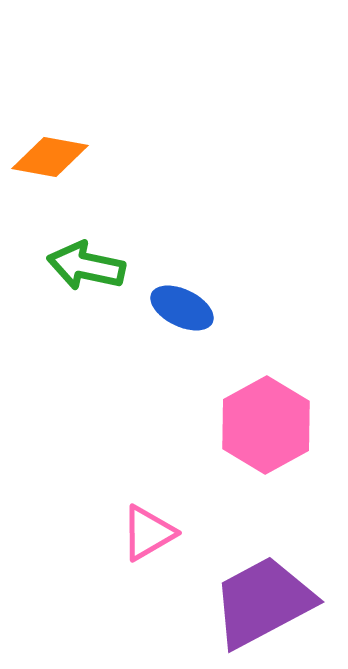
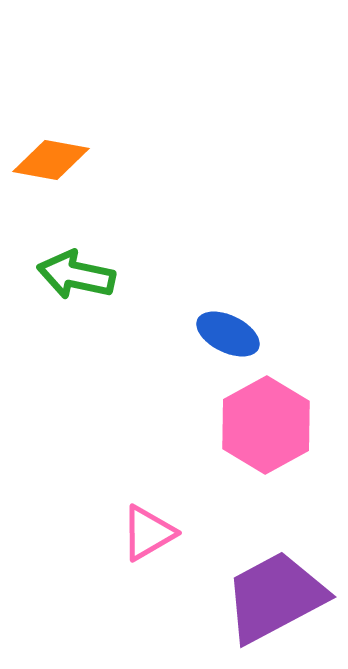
orange diamond: moved 1 px right, 3 px down
green arrow: moved 10 px left, 9 px down
blue ellipse: moved 46 px right, 26 px down
purple trapezoid: moved 12 px right, 5 px up
